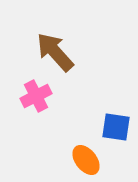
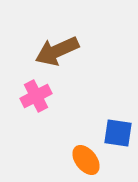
brown arrow: moved 2 px right, 1 px up; rotated 72 degrees counterclockwise
blue square: moved 2 px right, 6 px down
